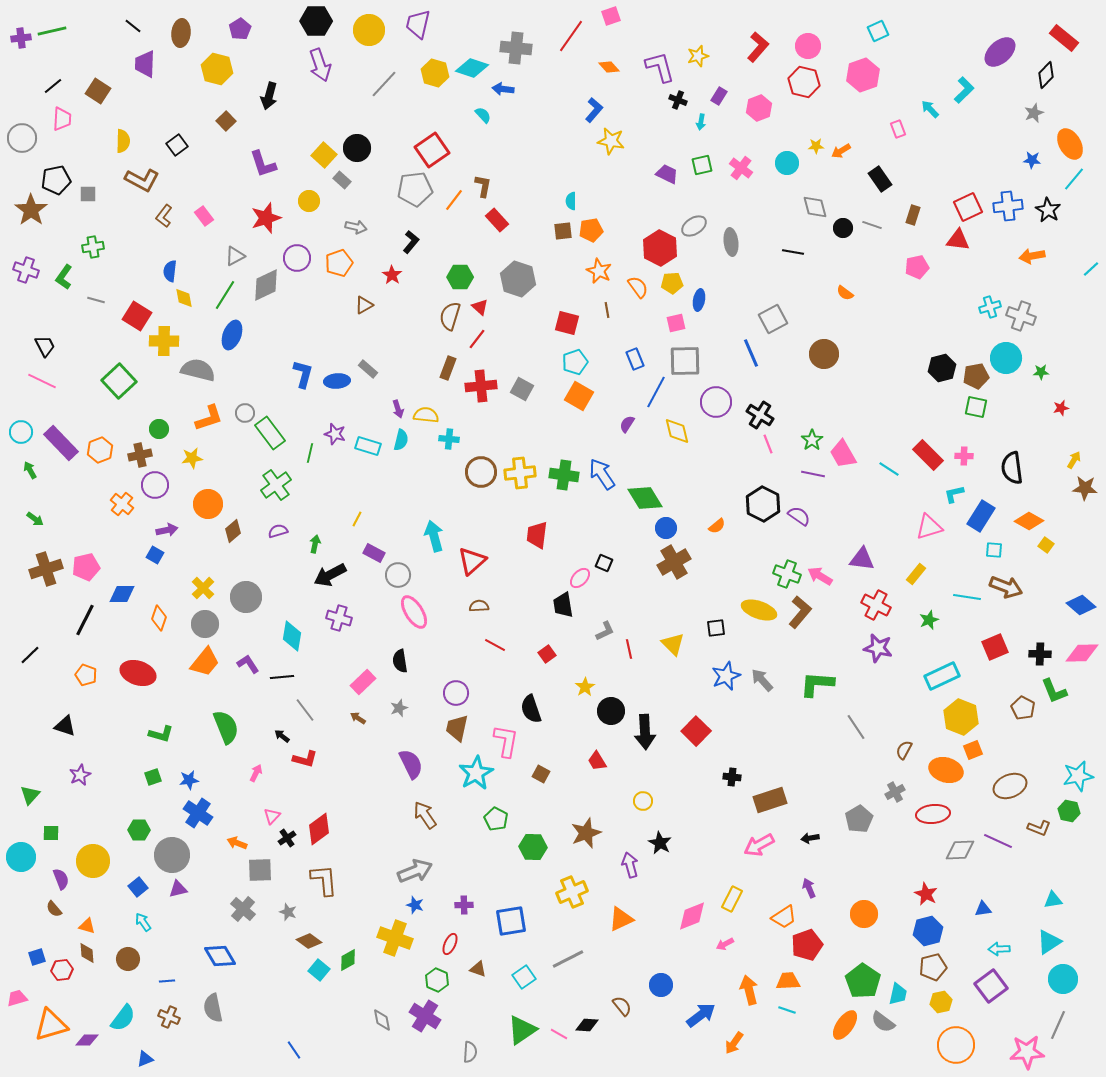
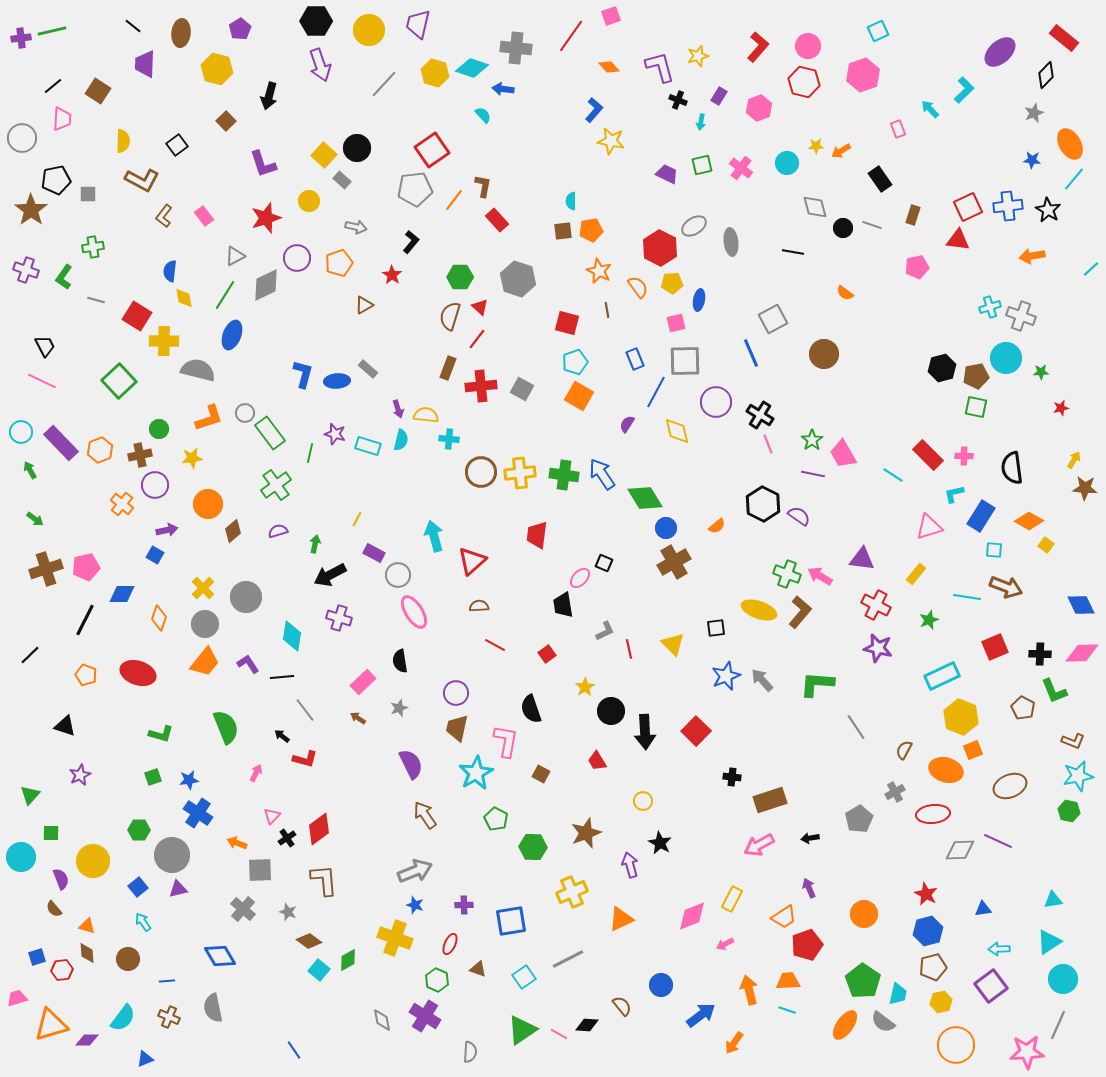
cyan line at (889, 469): moved 4 px right, 6 px down
blue diamond at (1081, 605): rotated 24 degrees clockwise
brown L-shape at (1039, 828): moved 34 px right, 87 px up
